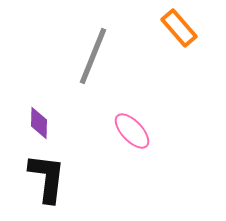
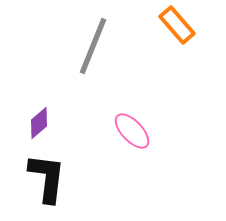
orange rectangle: moved 2 px left, 3 px up
gray line: moved 10 px up
purple diamond: rotated 48 degrees clockwise
